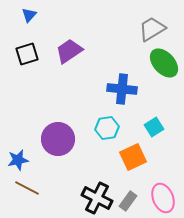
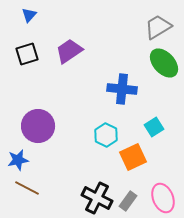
gray trapezoid: moved 6 px right, 2 px up
cyan hexagon: moved 1 px left, 7 px down; rotated 25 degrees counterclockwise
purple circle: moved 20 px left, 13 px up
